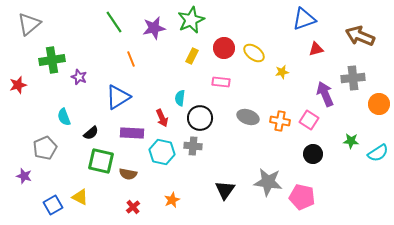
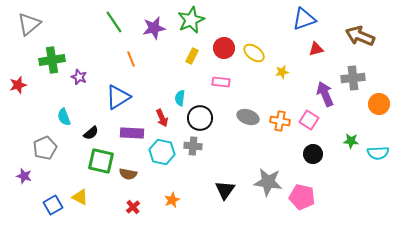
cyan semicircle at (378, 153): rotated 30 degrees clockwise
